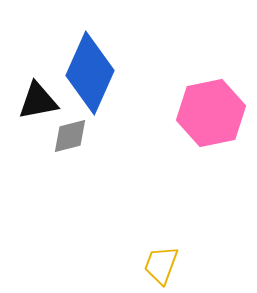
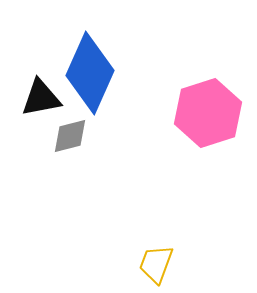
black triangle: moved 3 px right, 3 px up
pink hexagon: moved 3 px left; rotated 6 degrees counterclockwise
yellow trapezoid: moved 5 px left, 1 px up
